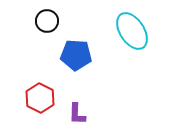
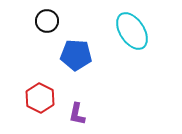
purple L-shape: rotated 10 degrees clockwise
